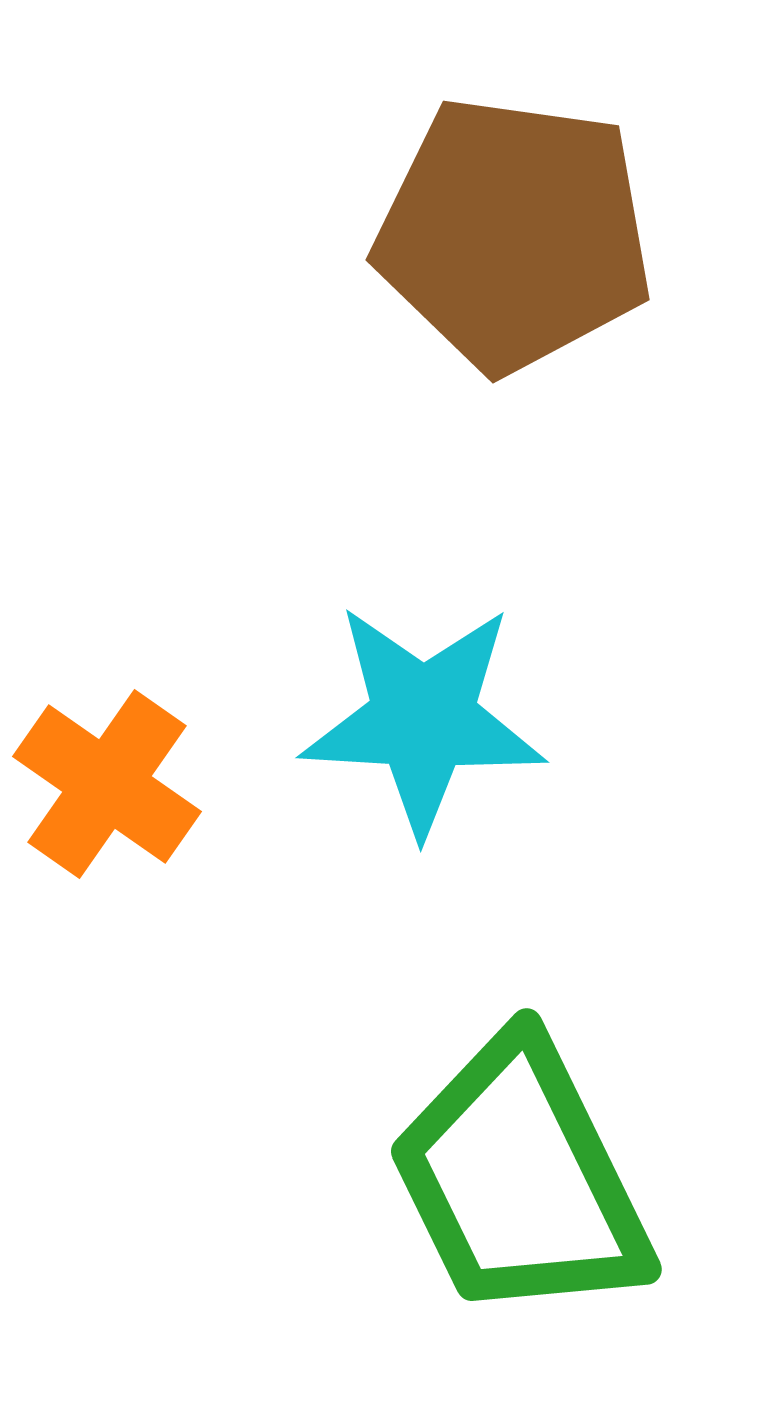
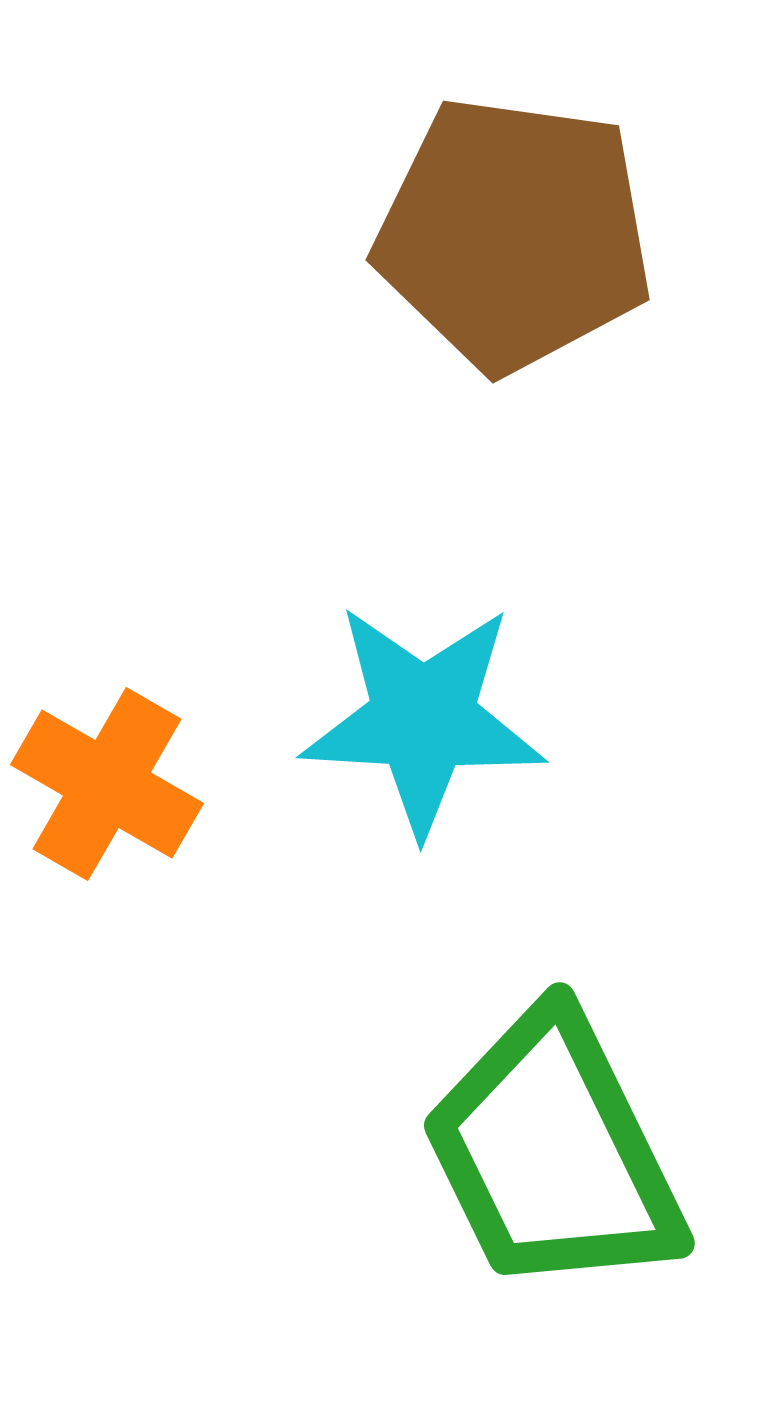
orange cross: rotated 5 degrees counterclockwise
green trapezoid: moved 33 px right, 26 px up
